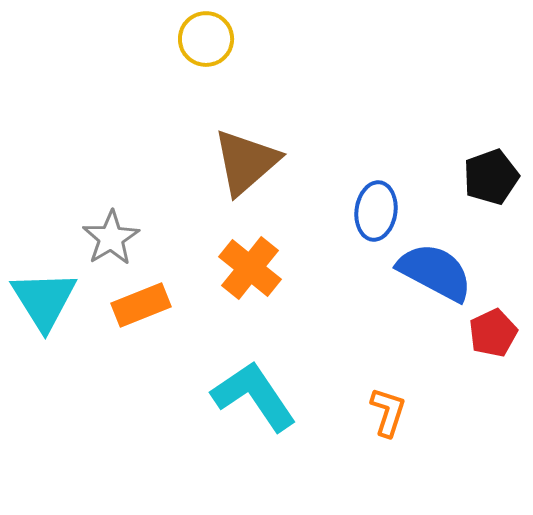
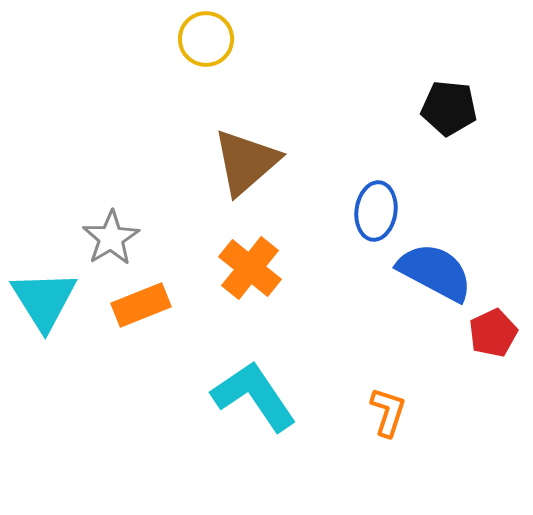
black pentagon: moved 42 px left, 69 px up; rotated 26 degrees clockwise
